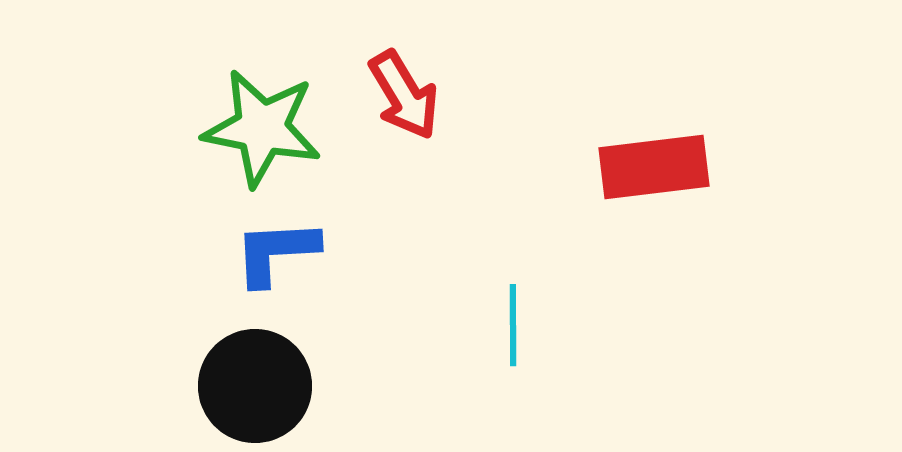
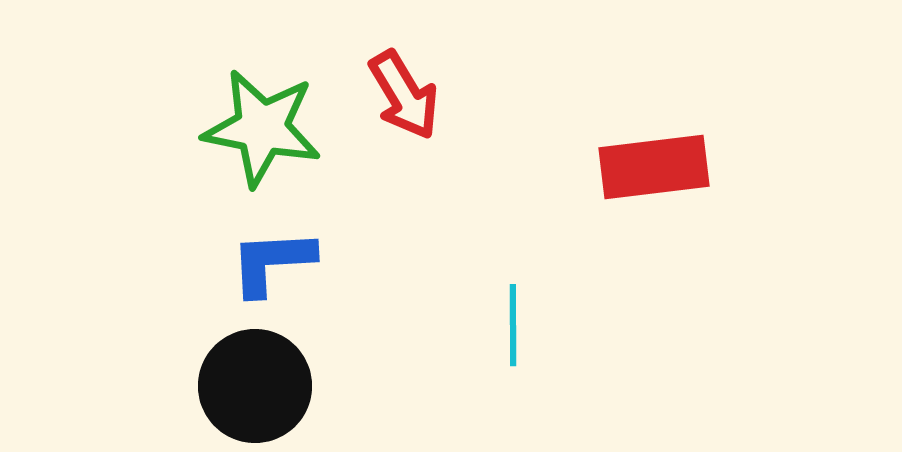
blue L-shape: moved 4 px left, 10 px down
